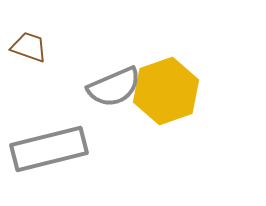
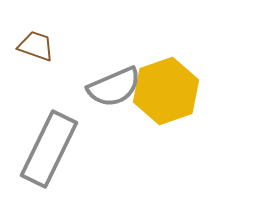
brown trapezoid: moved 7 px right, 1 px up
gray rectangle: rotated 50 degrees counterclockwise
